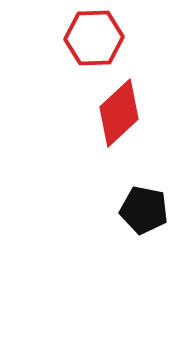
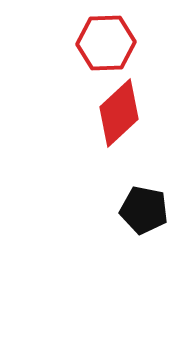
red hexagon: moved 12 px right, 5 px down
